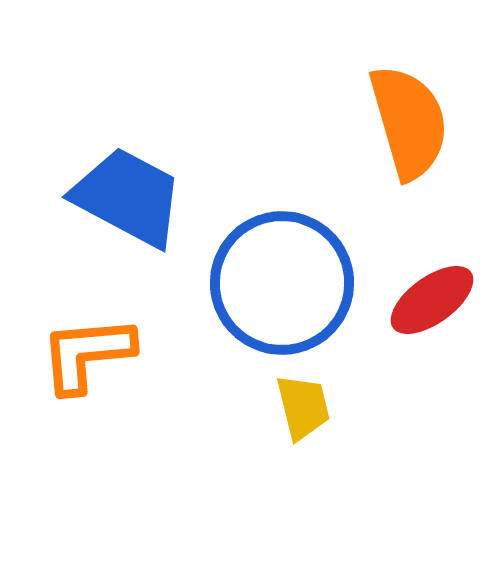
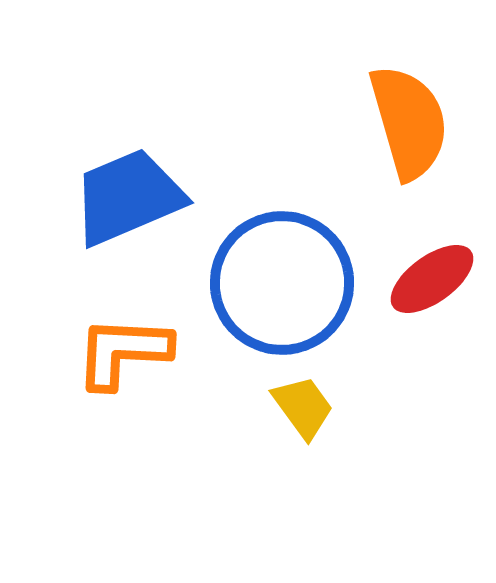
blue trapezoid: rotated 51 degrees counterclockwise
red ellipse: moved 21 px up
orange L-shape: moved 36 px right, 2 px up; rotated 8 degrees clockwise
yellow trapezoid: rotated 22 degrees counterclockwise
